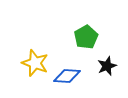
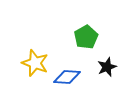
black star: moved 1 px down
blue diamond: moved 1 px down
